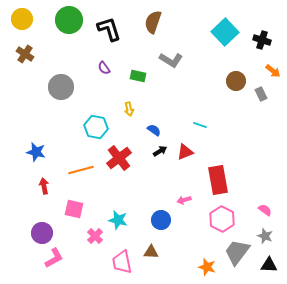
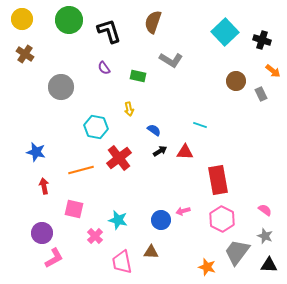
black L-shape: moved 2 px down
red triangle: rotated 24 degrees clockwise
pink arrow: moved 1 px left, 11 px down
